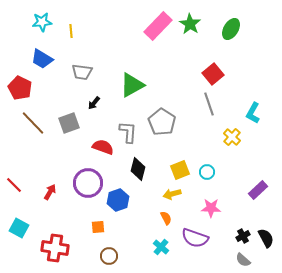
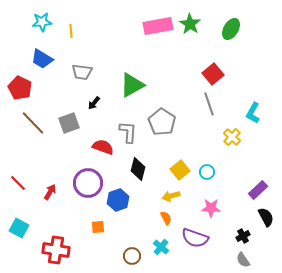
pink rectangle: rotated 36 degrees clockwise
yellow square: rotated 18 degrees counterclockwise
red line: moved 4 px right, 2 px up
yellow arrow: moved 1 px left, 2 px down
black semicircle: moved 21 px up
red cross: moved 1 px right, 2 px down
brown circle: moved 23 px right
gray semicircle: rotated 14 degrees clockwise
